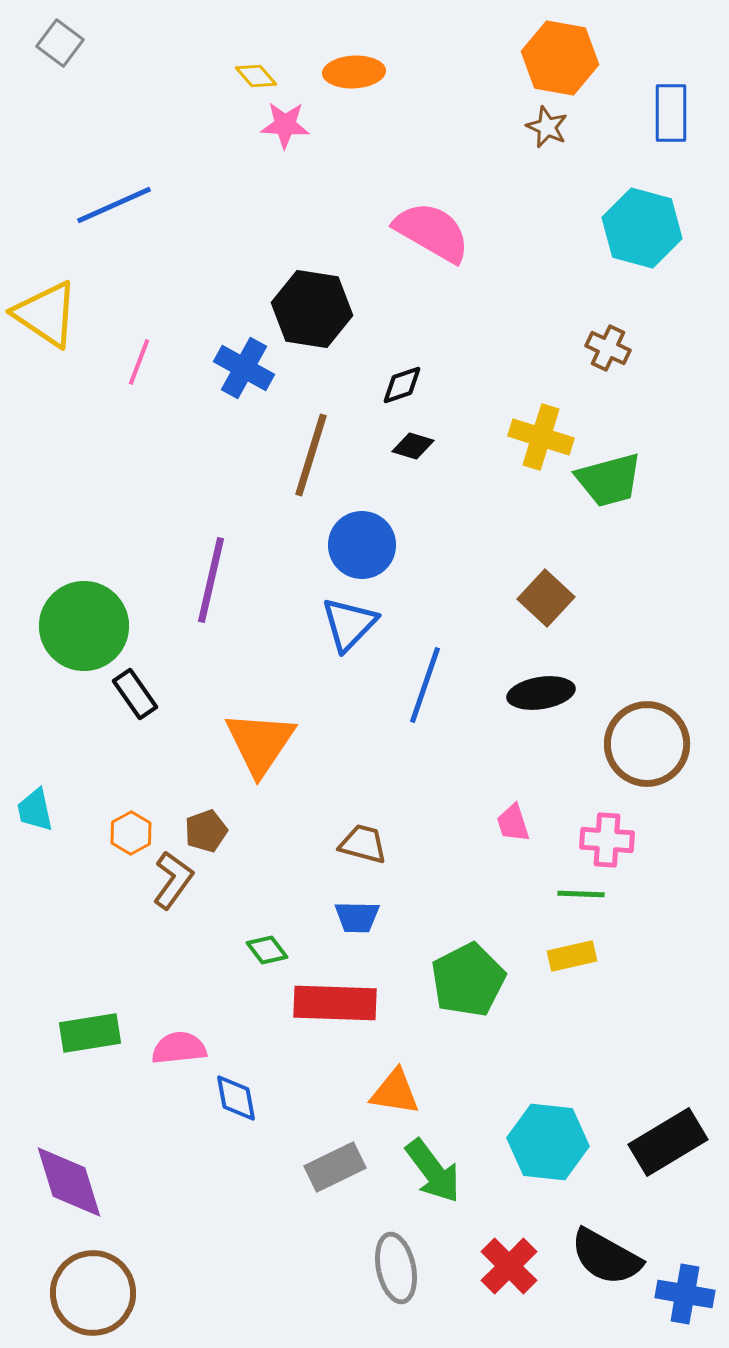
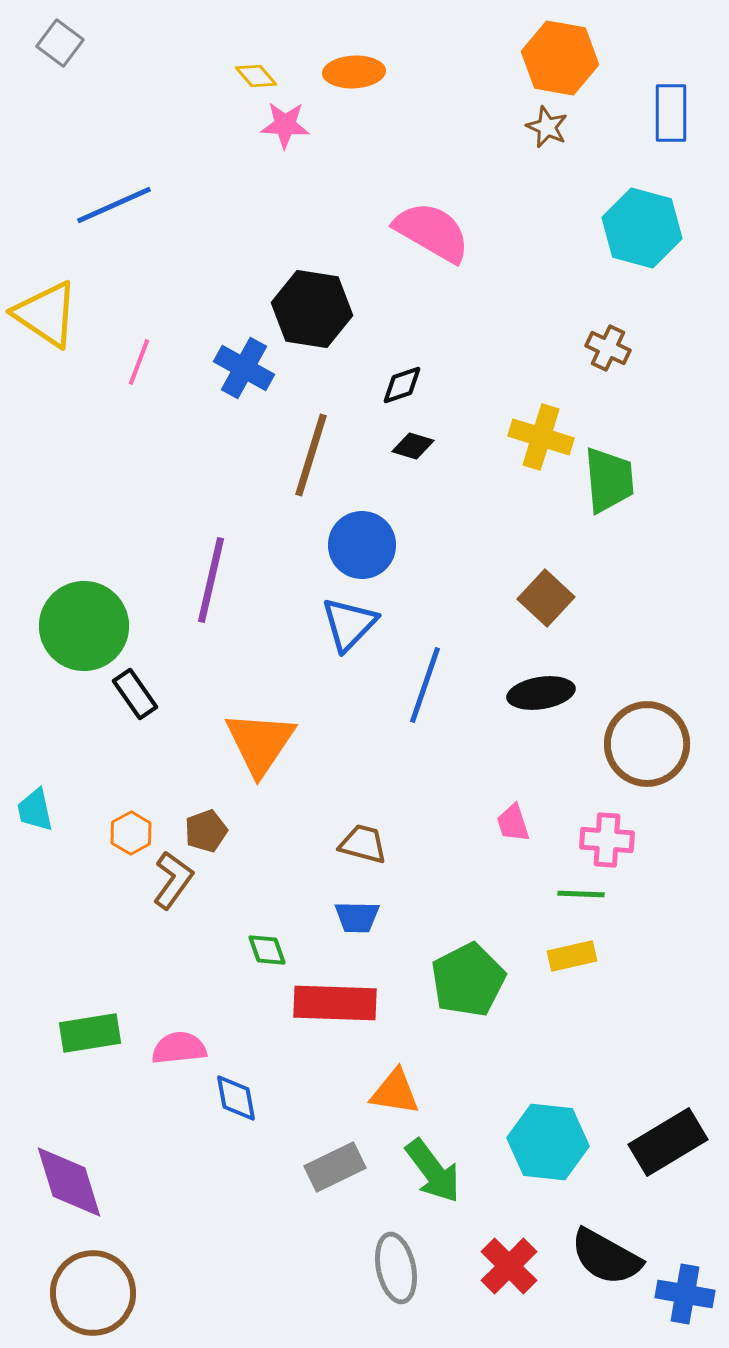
green trapezoid at (609, 480): rotated 80 degrees counterclockwise
green diamond at (267, 950): rotated 18 degrees clockwise
